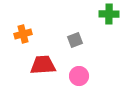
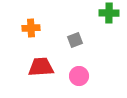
green cross: moved 1 px up
orange cross: moved 8 px right, 6 px up; rotated 12 degrees clockwise
red trapezoid: moved 2 px left, 2 px down
